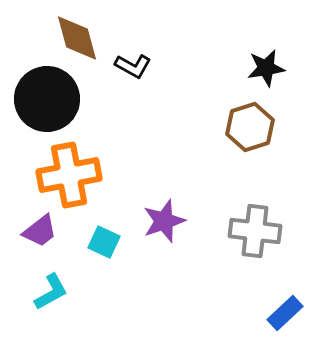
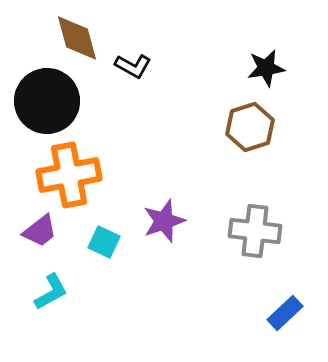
black circle: moved 2 px down
